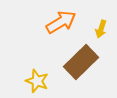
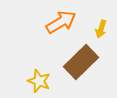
yellow star: moved 2 px right
